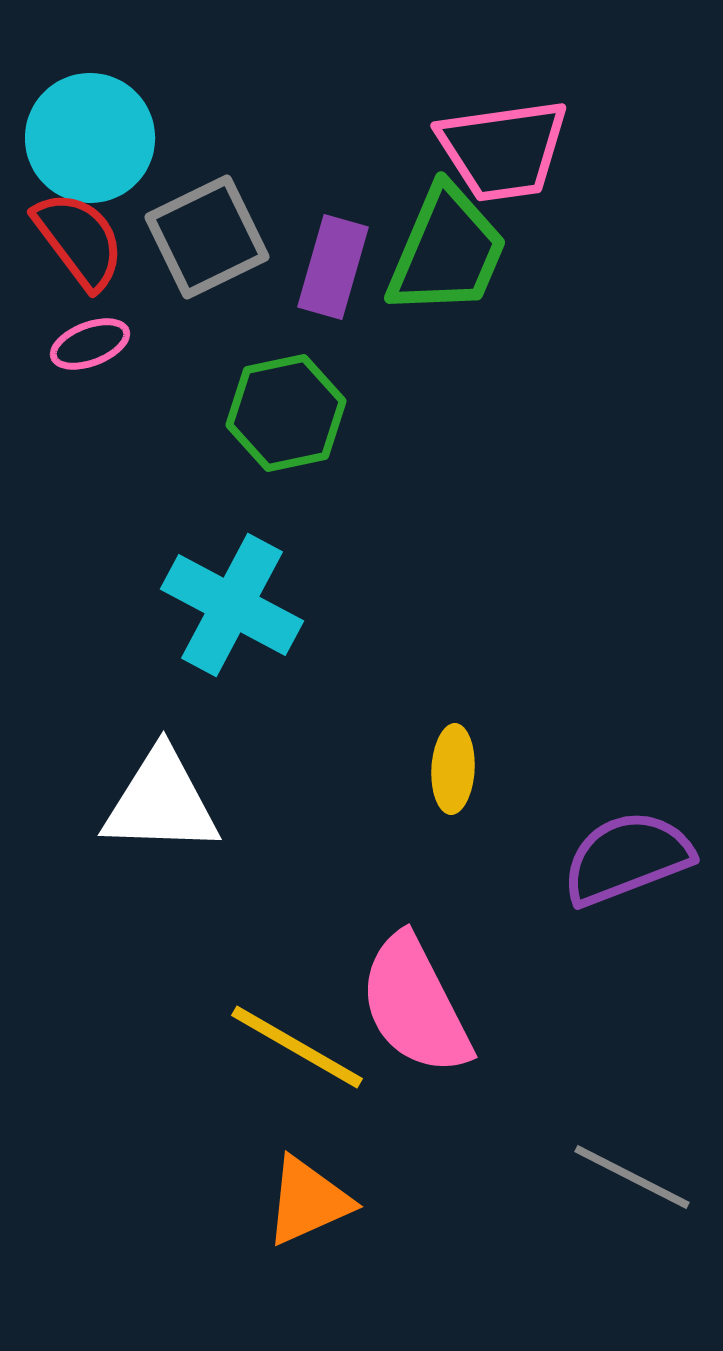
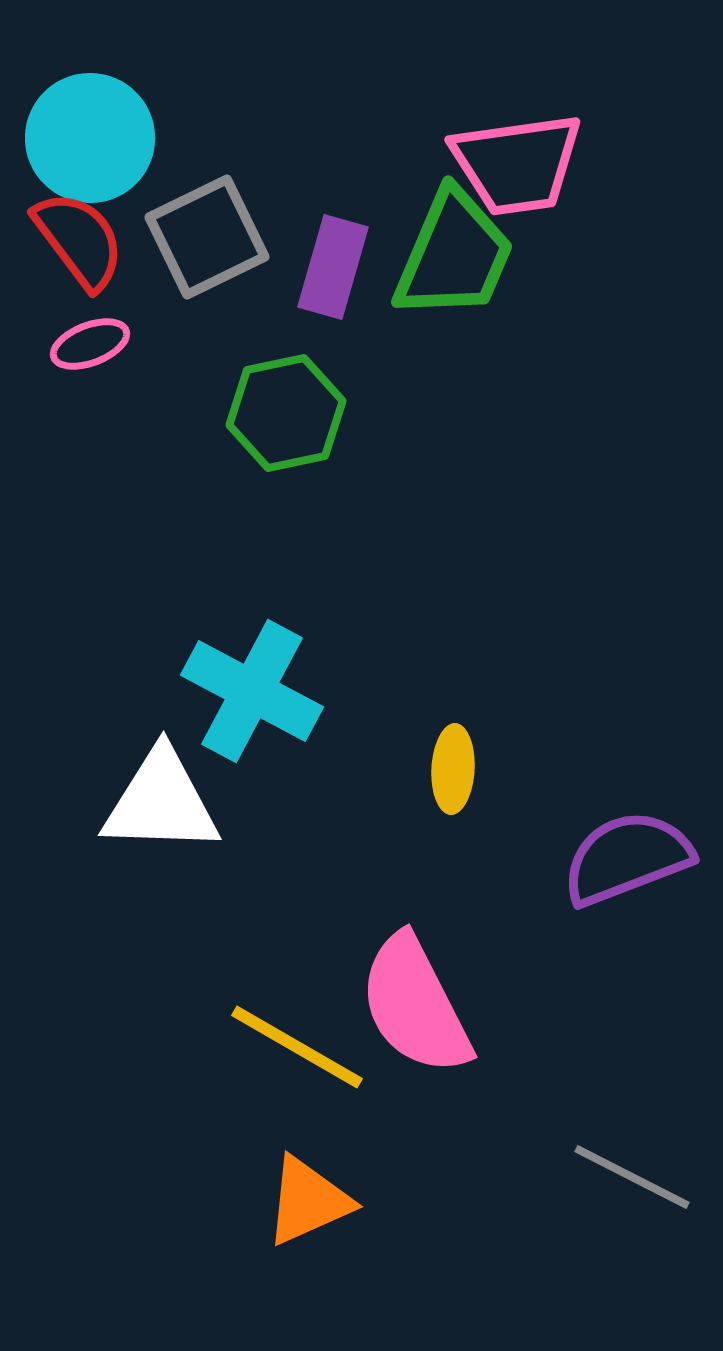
pink trapezoid: moved 14 px right, 14 px down
green trapezoid: moved 7 px right, 4 px down
cyan cross: moved 20 px right, 86 px down
